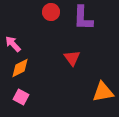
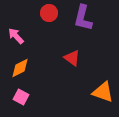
red circle: moved 2 px left, 1 px down
purple L-shape: rotated 12 degrees clockwise
pink arrow: moved 3 px right, 8 px up
red triangle: rotated 18 degrees counterclockwise
orange triangle: rotated 30 degrees clockwise
